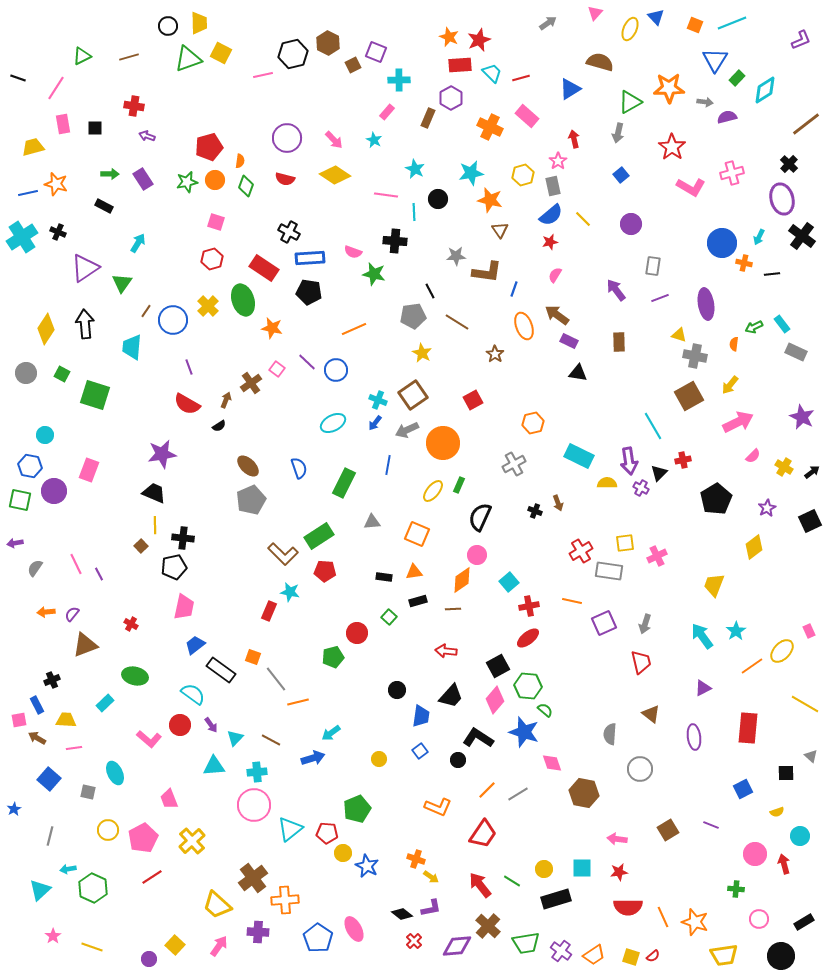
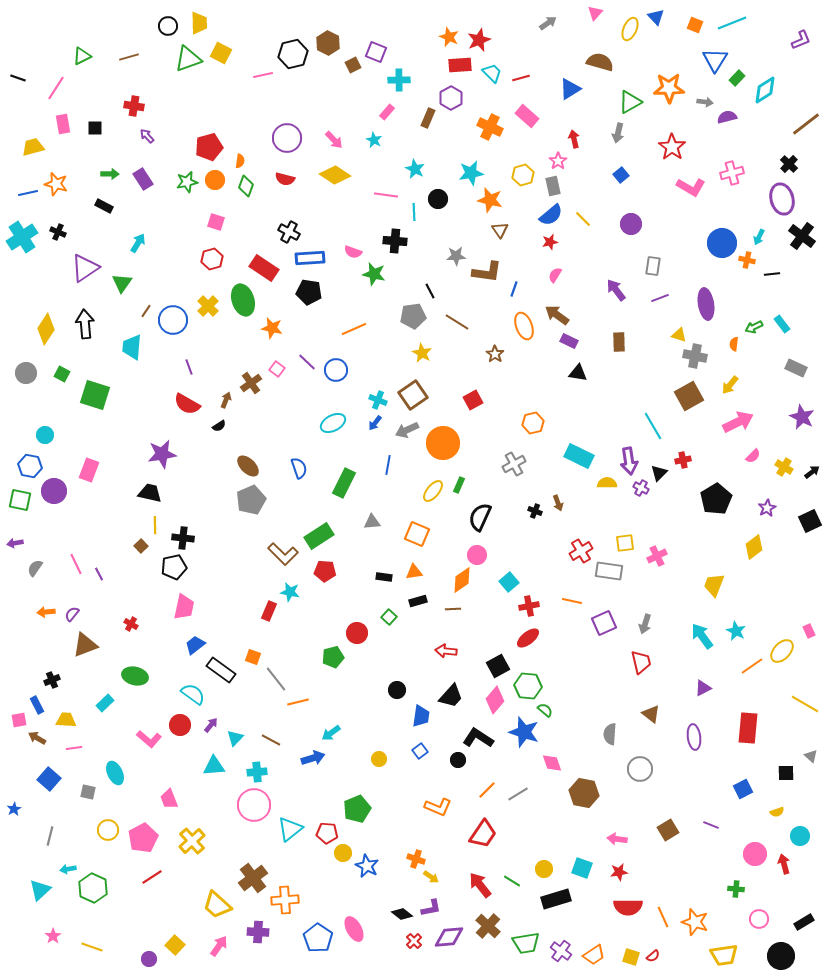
purple arrow at (147, 136): rotated 28 degrees clockwise
orange cross at (744, 263): moved 3 px right, 3 px up
gray rectangle at (796, 352): moved 16 px down
black trapezoid at (154, 493): moved 4 px left; rotated 10 degrees counterclockwise
cyan star at (736, 631): rotated 12 degrees counterclockwise
purple arrow at (211, 725): rotated 105 degrees counterclockwise
cyan square at (582, 868): rotated 20 degrees clockwise
purple diamond at (457, 946): moved 8 px left, 9 px up
